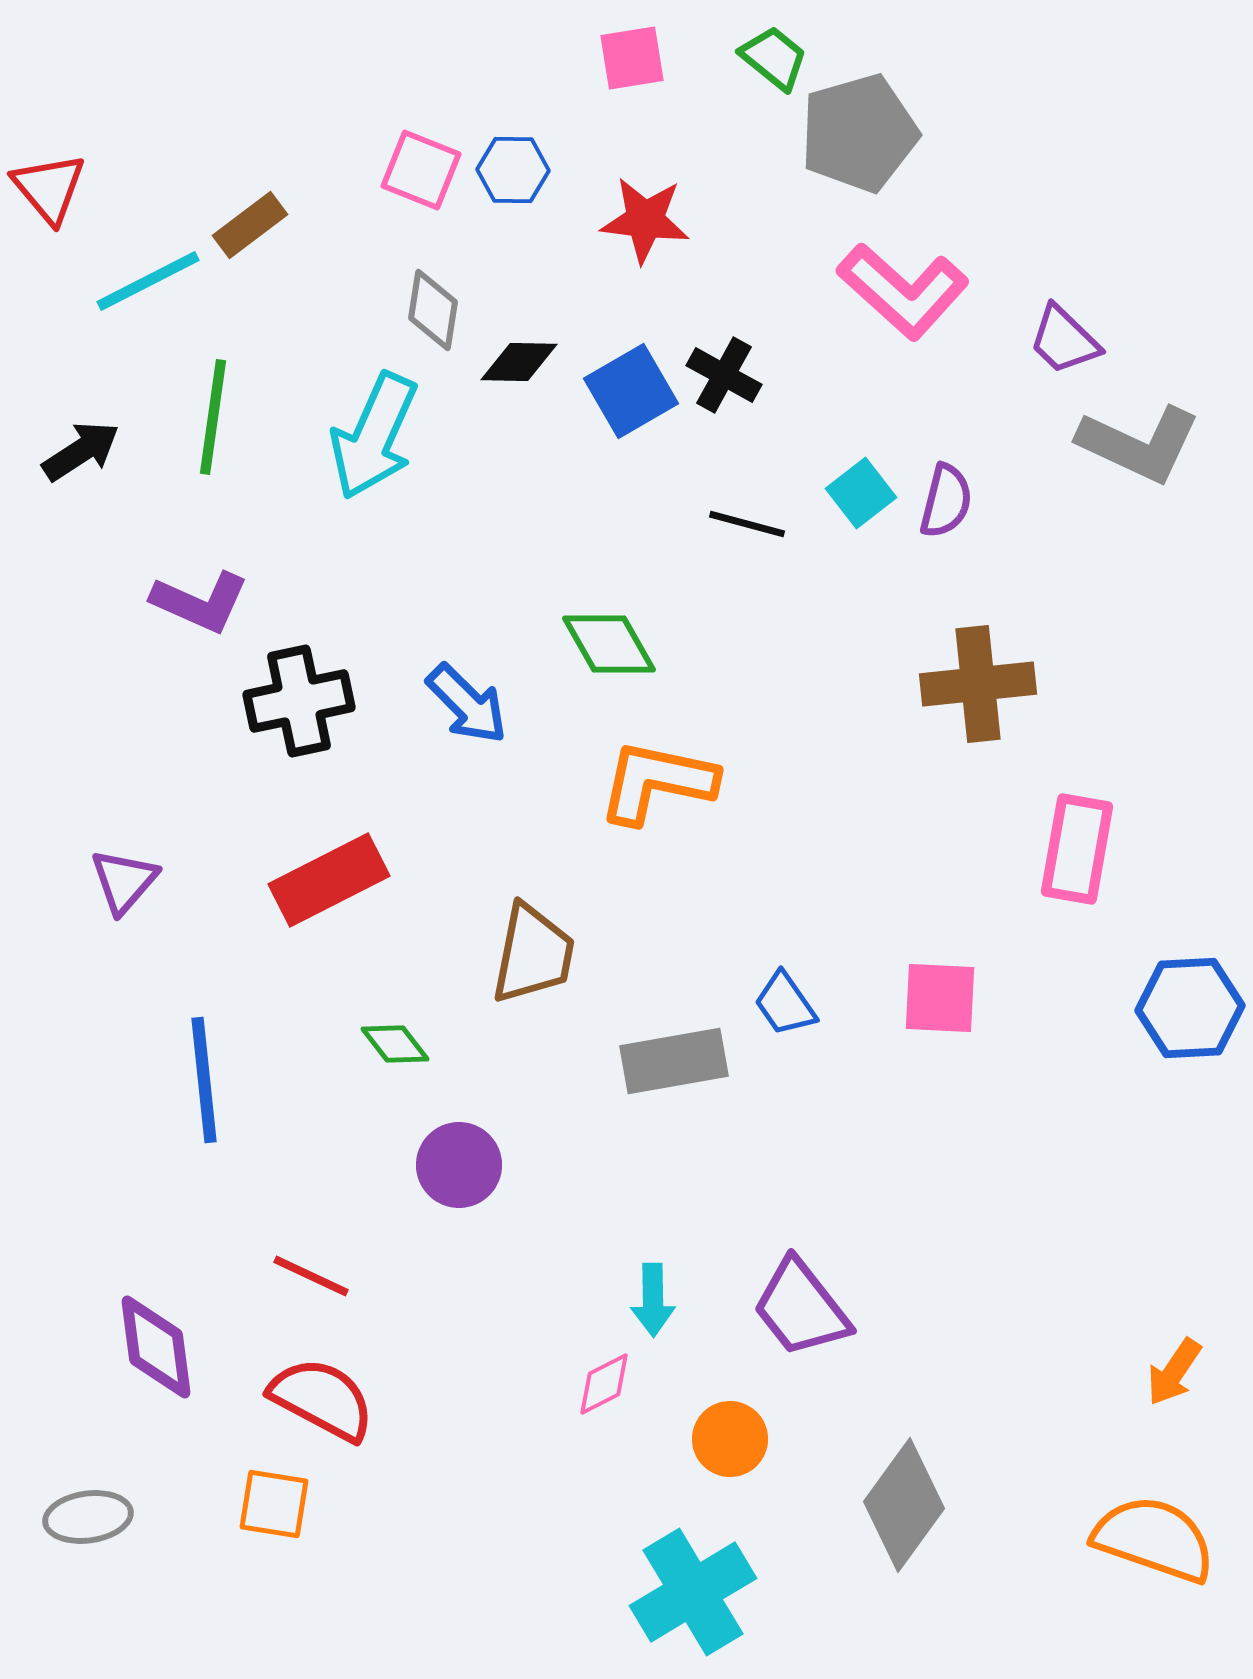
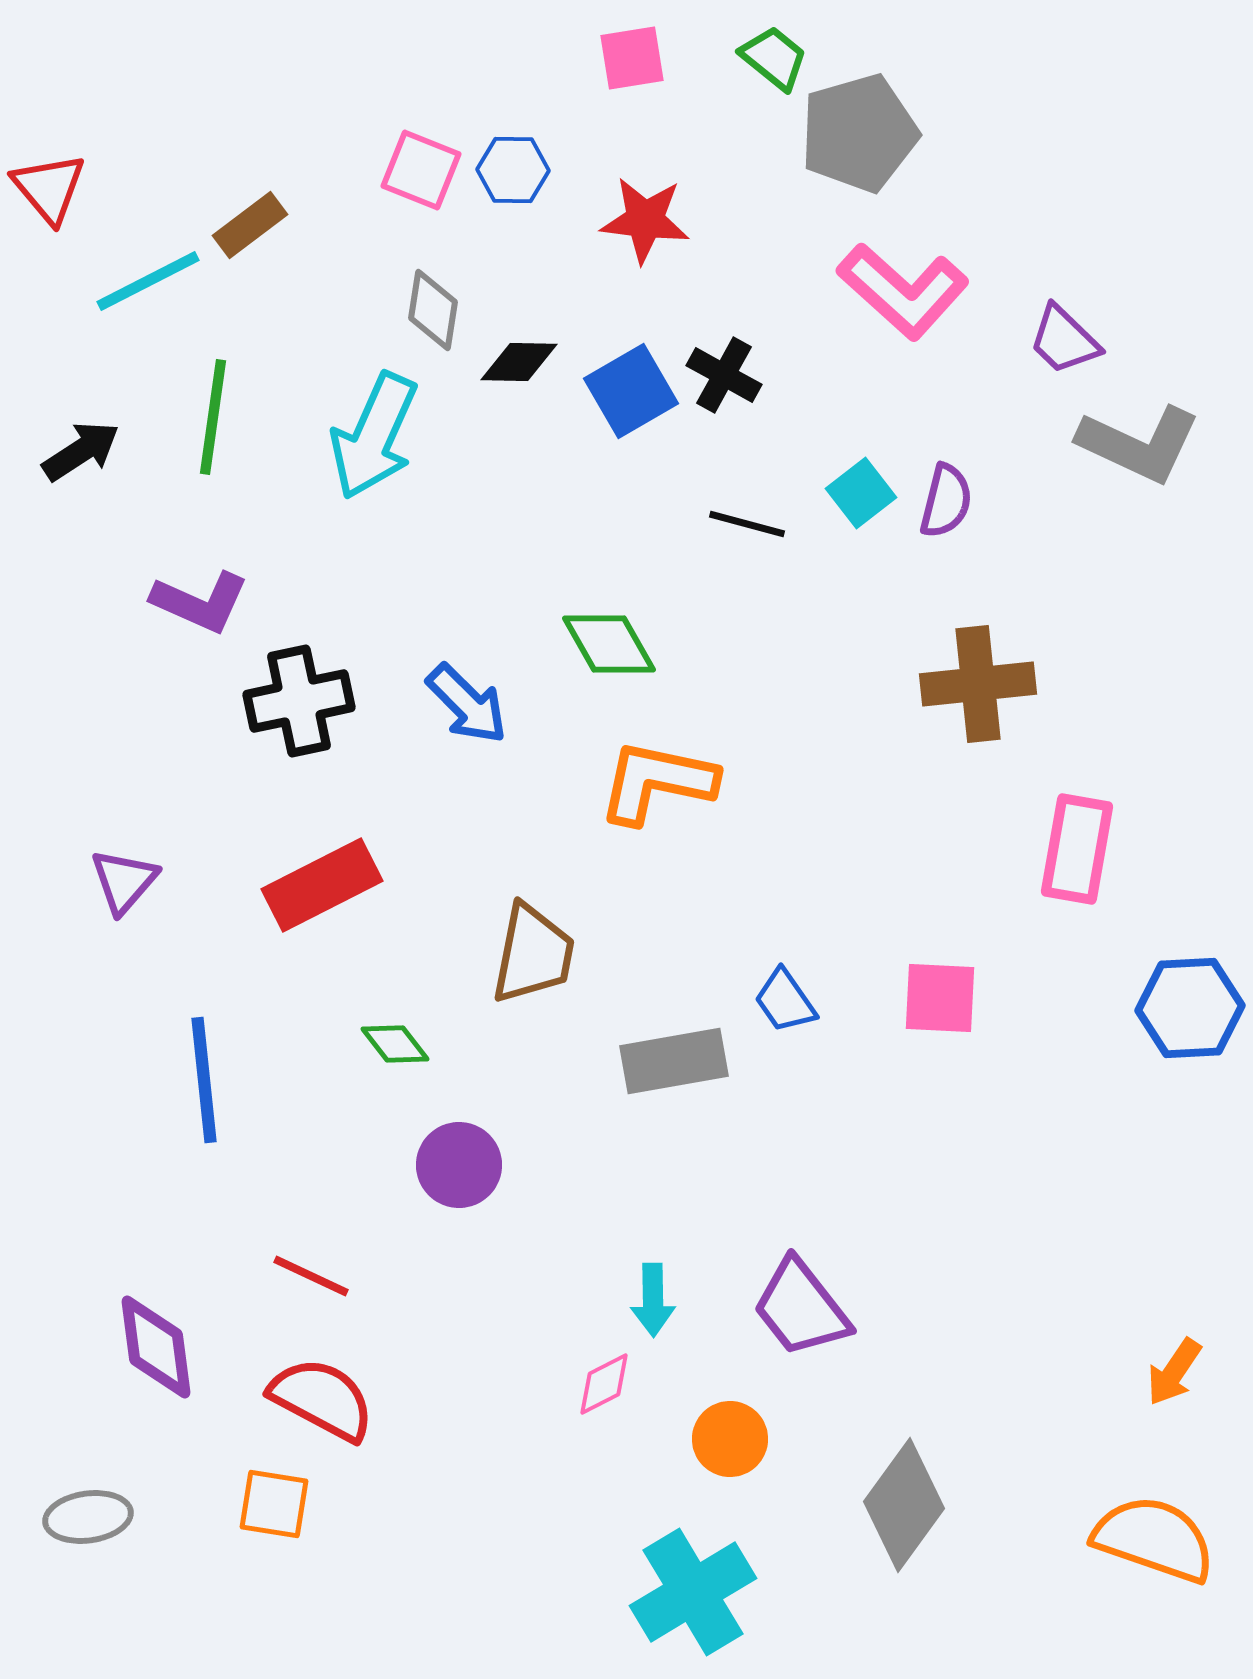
red rectangle at (329, 880): moved 7 px left, 5 px down
blue trapezoid at (785, 1004): moved 3 px up
